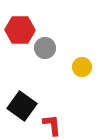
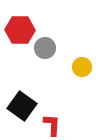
red L-shape: rotated 10 degrees clockwise
